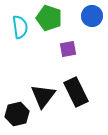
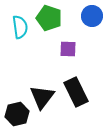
purple square: rotated 12 degrees clockwise
black triangle: moved 1 px left, 1 px down
